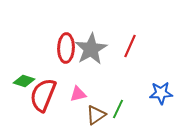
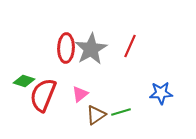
pink triangle: moved 2 px right; rotated 24 degrees counterclockwise
green line: moved 3 px right, 3 px down; rotated 48 degrees clockwise
